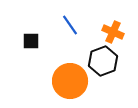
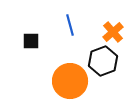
blue line: rotated 20 degrees clockwise
orange cross: rotated 25 degrees clockwise
